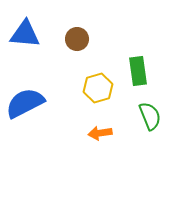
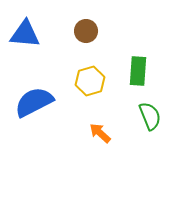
brown circle: moved 9 px right, 8 px up
green rectangle: rotated 12 degrees clockwise
yellow hexagon: moved 8 px left, 7 px up
blue semicircle: moved 9 px right, 1 px up
orange arrow: rotated 50 degrees clockwise
